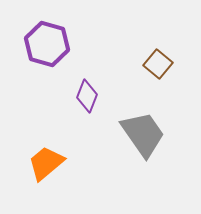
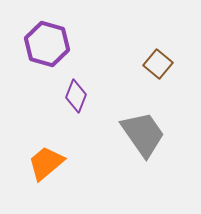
purple diamond: moved 11 px left
